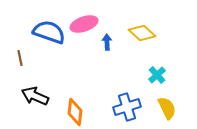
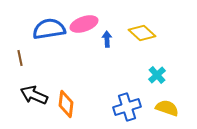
blue semicircle: moved 3 px up; rotated 28 degrees counterclockwise
blue arrow: moved 3 px up
black arrow: moved 1 px left, 1 px up
yellow semicircle: rotated 45 degrees counterclockwise
orange diamond: moved 9 px left, 8 px up
